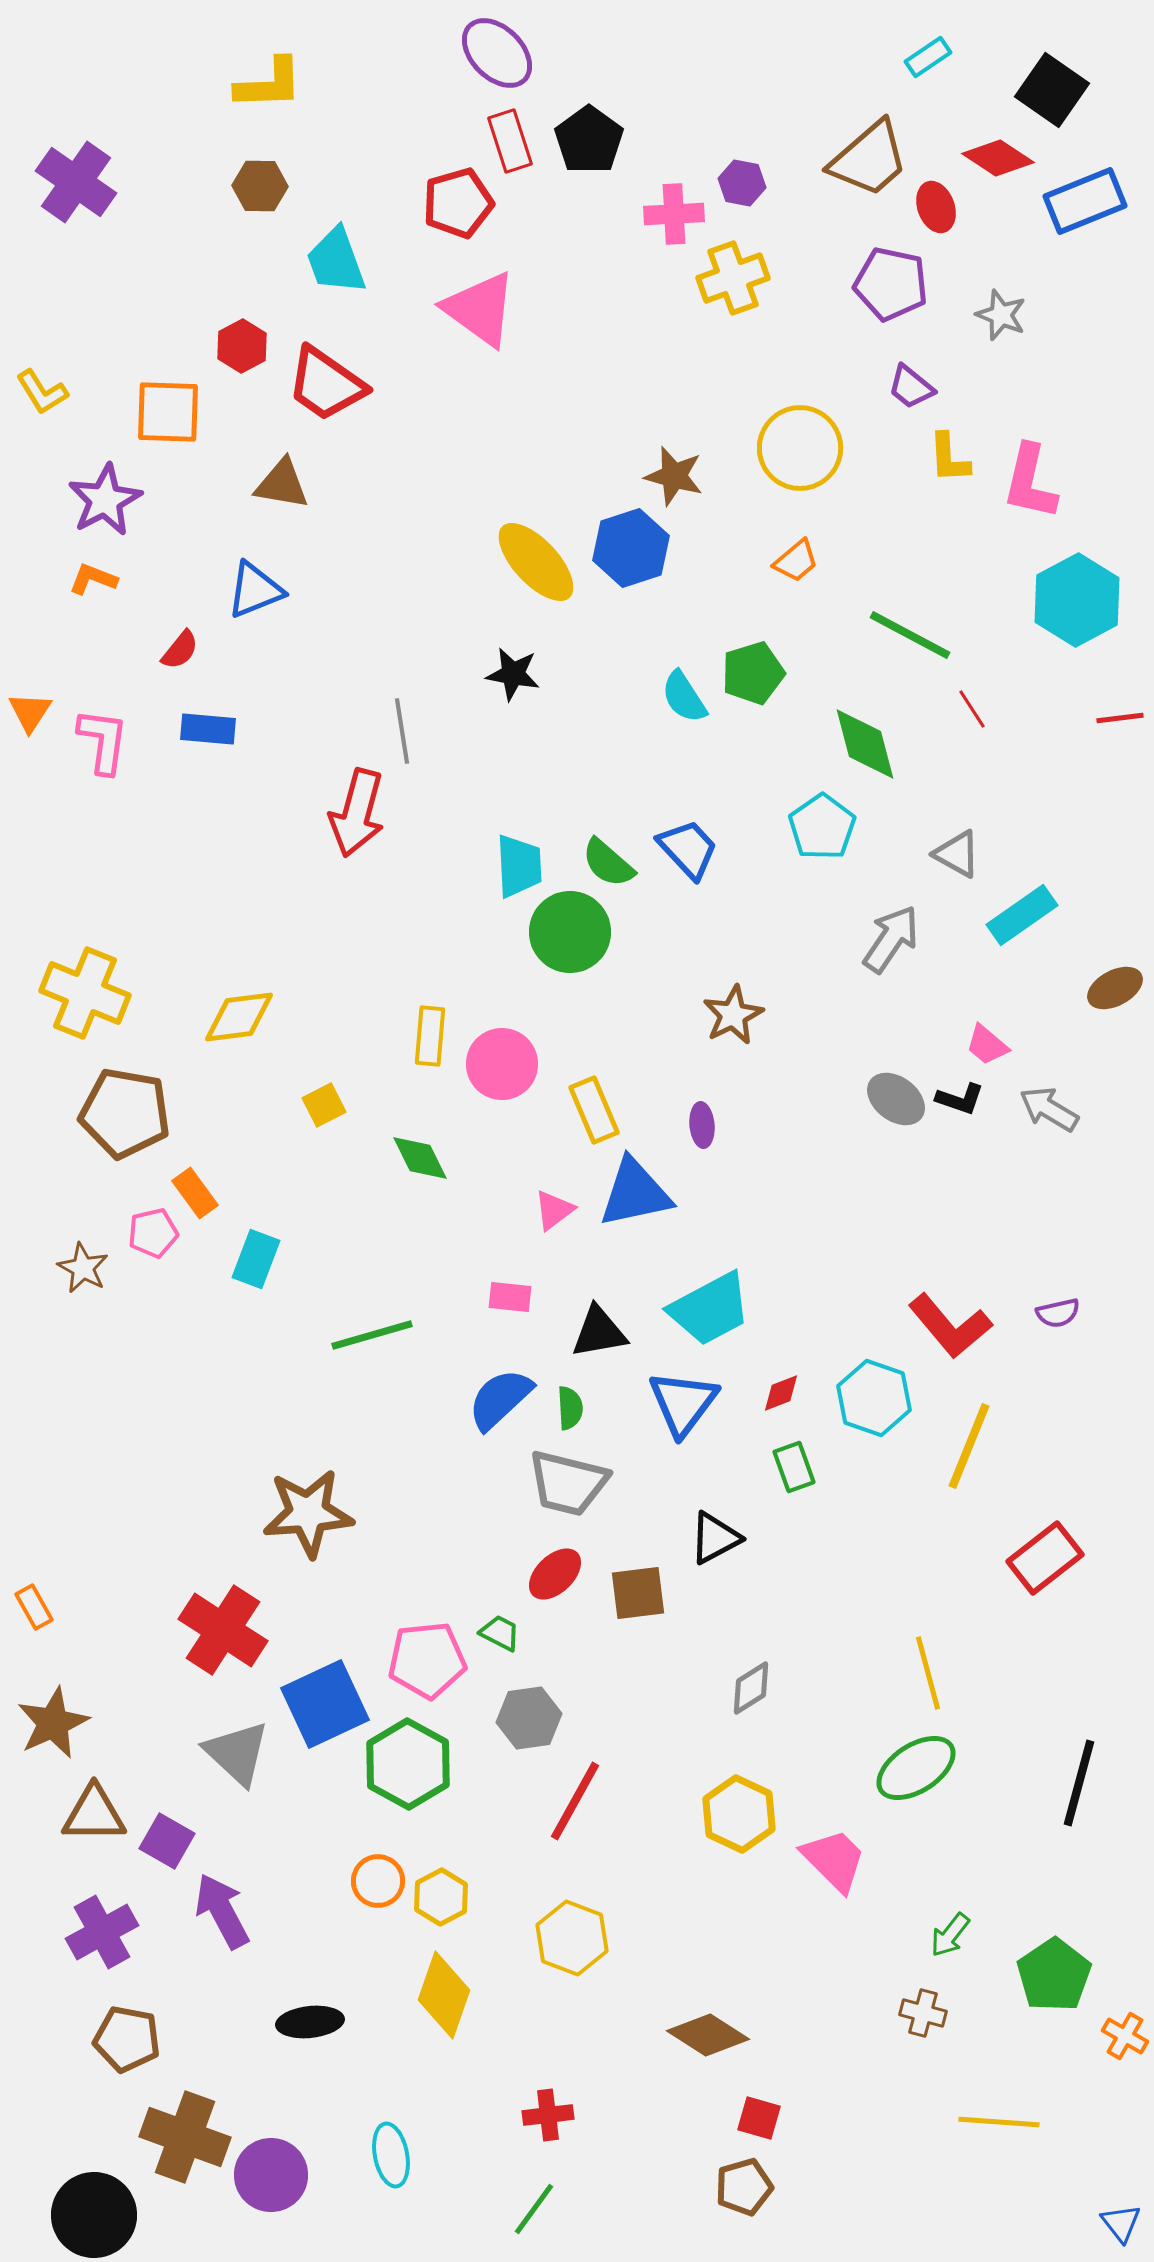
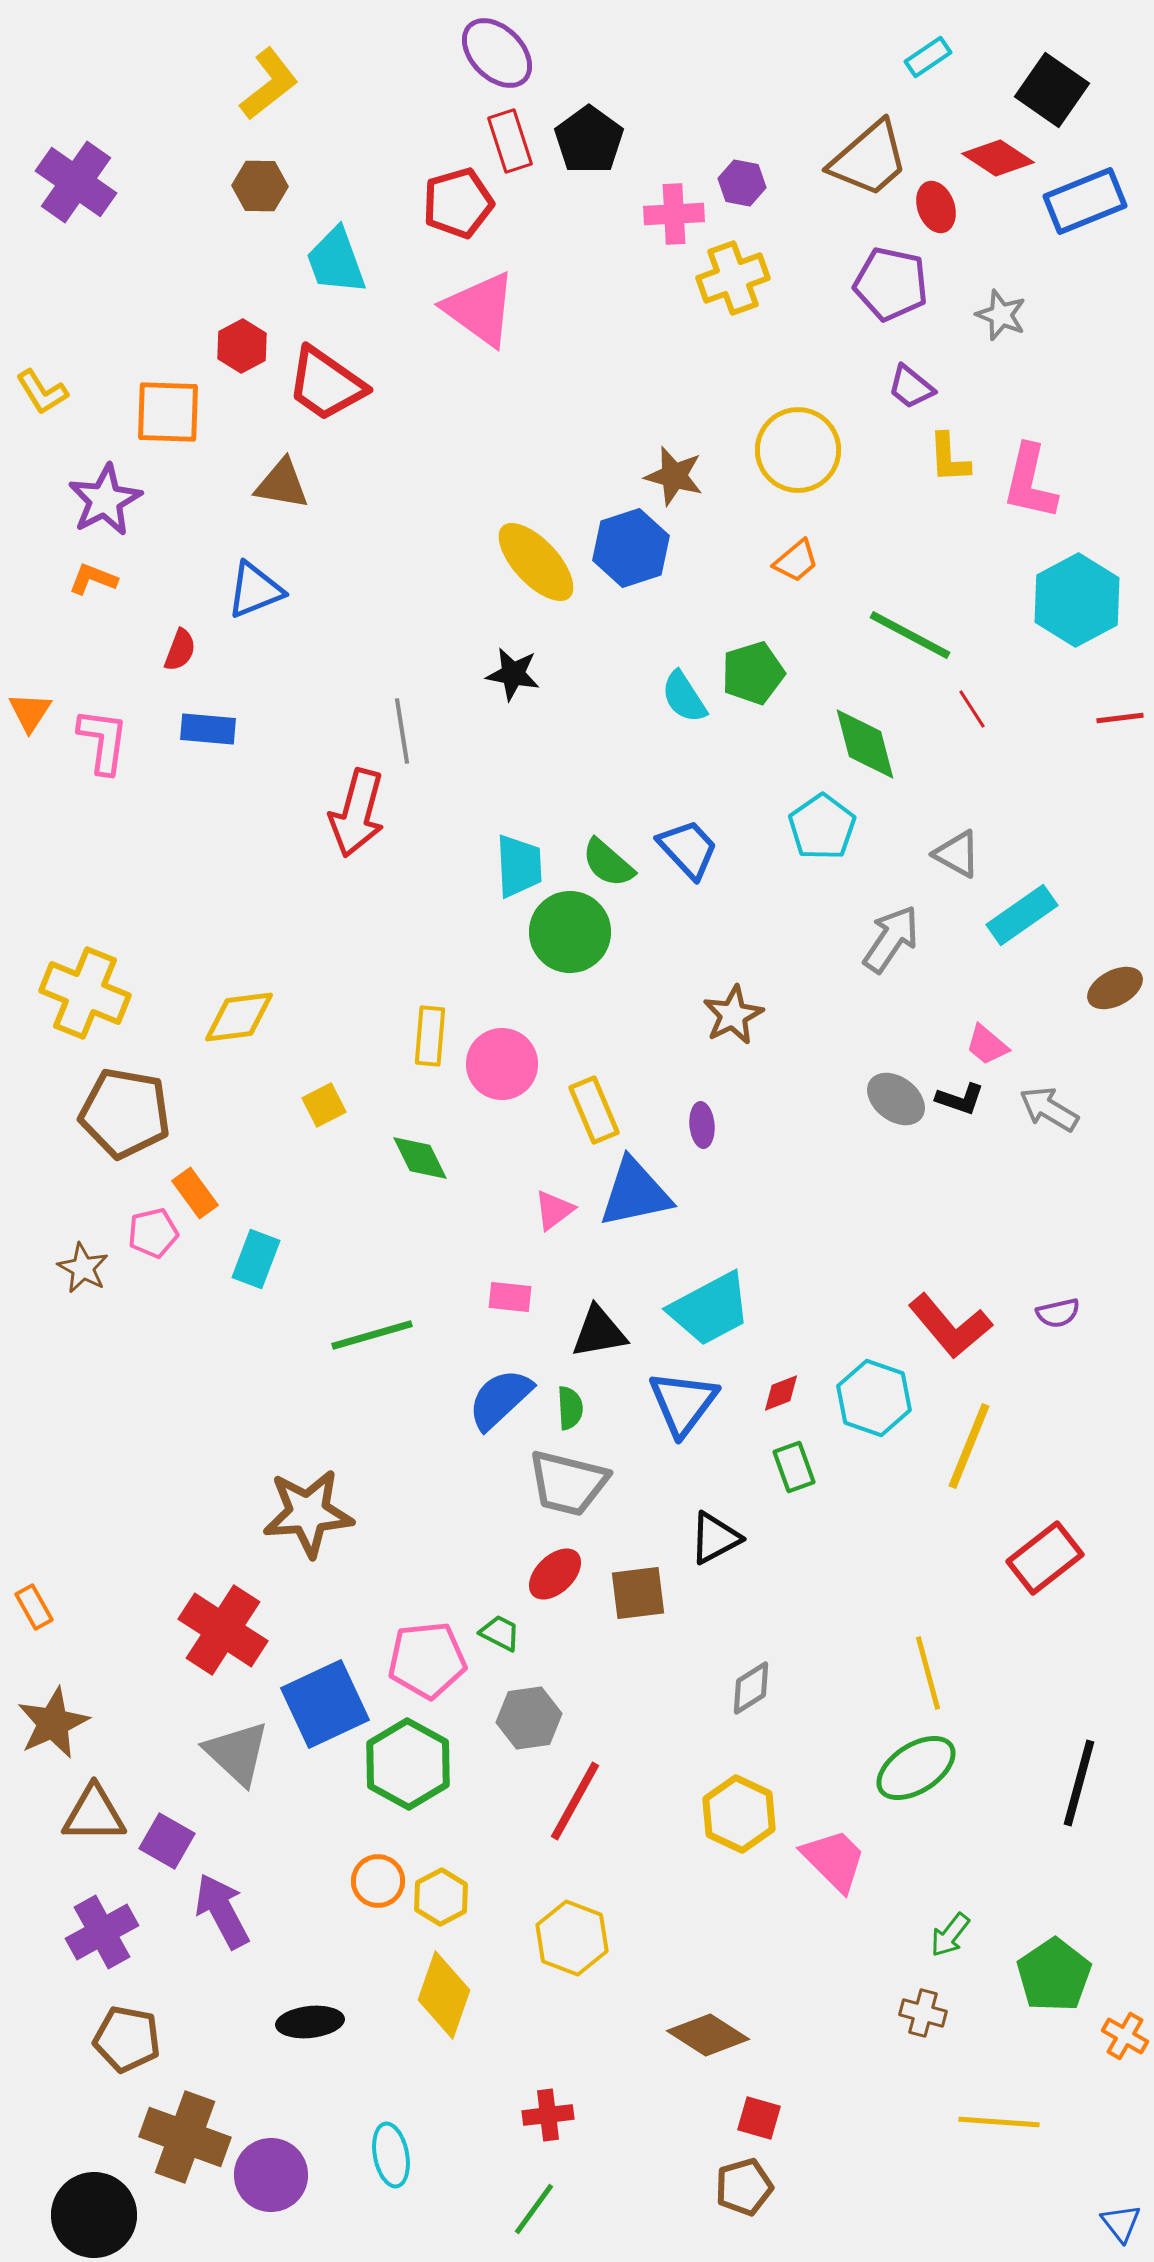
yellow L-shape at (269, 84): rotated 36 degrees counterclockwise
yellow circle at (800, 448): moved 2 px left, 2 px down
red semicircle at (180, 650): rotated 18 degrees counterclockwise
